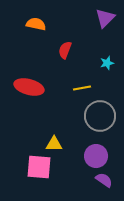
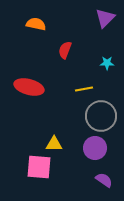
cyan star: rotated 16 degrees clockwise
yellow line: moved 2 px right, 1 px down
gray circle: moved 1 px right
purple circle: moved 1 px left, 8 px up
